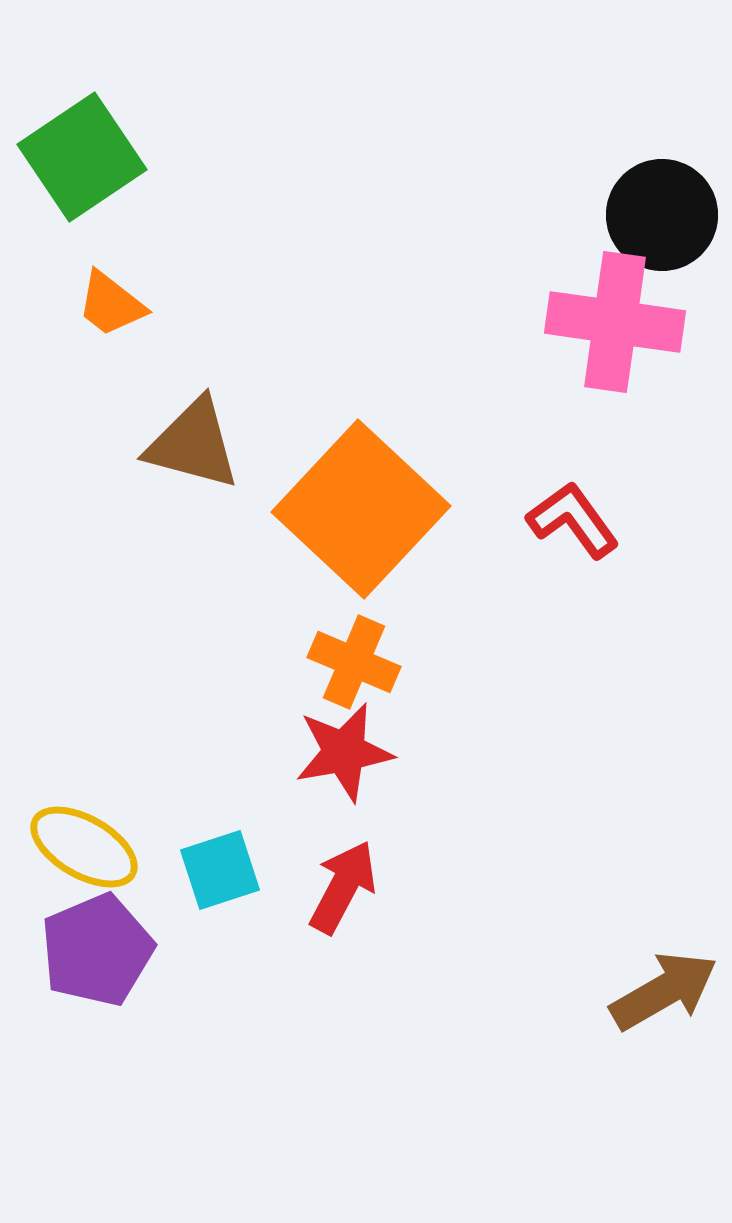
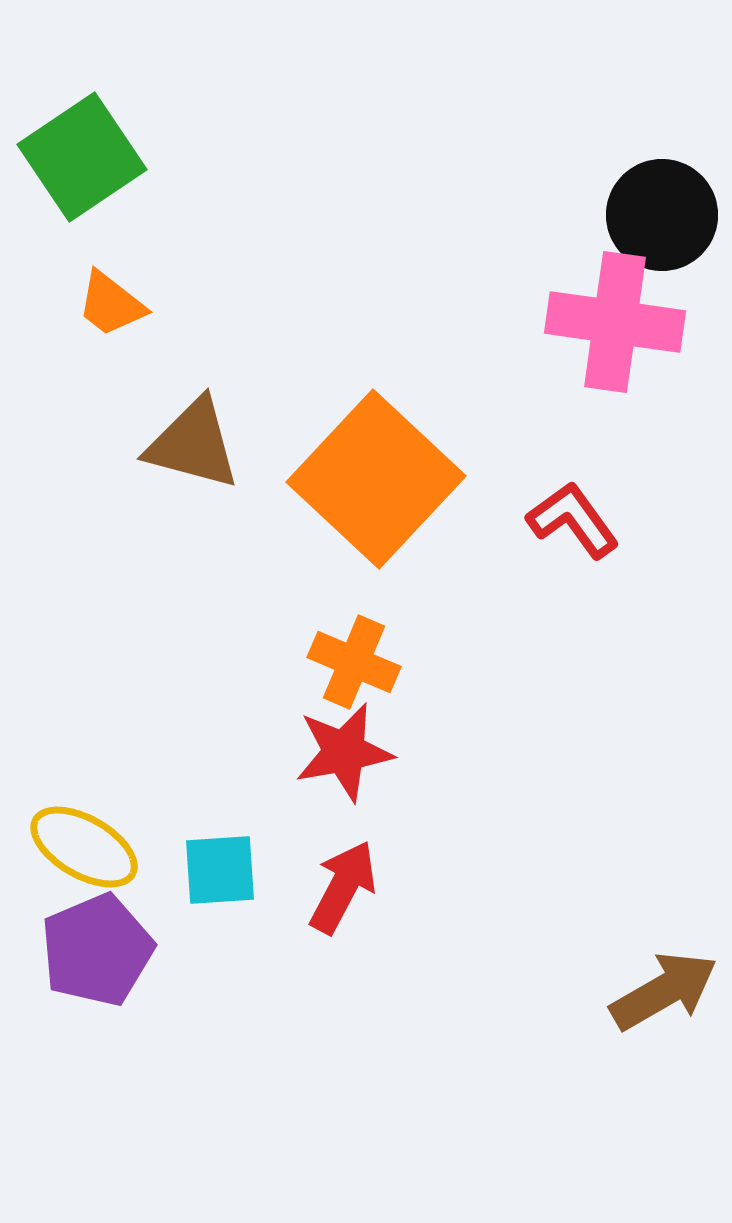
orange square: moved 15 px right, 30 px up
cyan square: rotated 14 degrees clockwise
